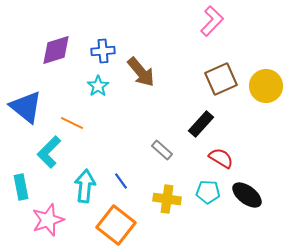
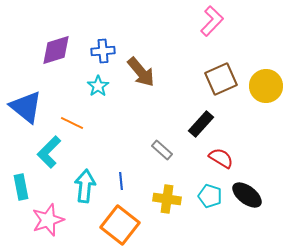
blue line: rotated 30 degrees clockwise
cyan pentagon: moved 2 px right, 4 px down; rotated 15 degrees clockwise
orange square: moved 4 px right
